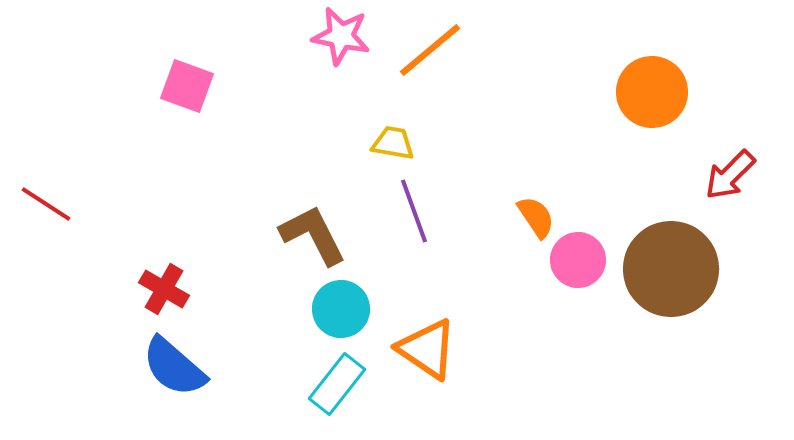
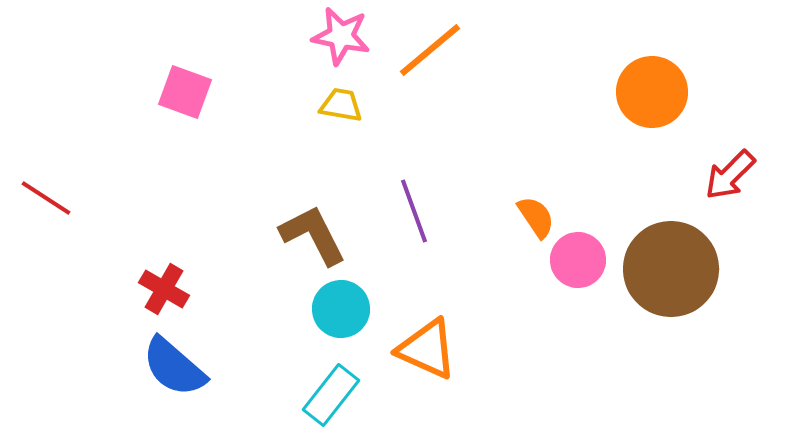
pink square: moved 2 px left, 6 px down
yellow trapezoid: moved 52 px left, 38 px up
red line: moved 6 px up
orange triangle: rotated 10 degrees counterclockwise
cyan rectangle: moved 6 px left, 11 px down
